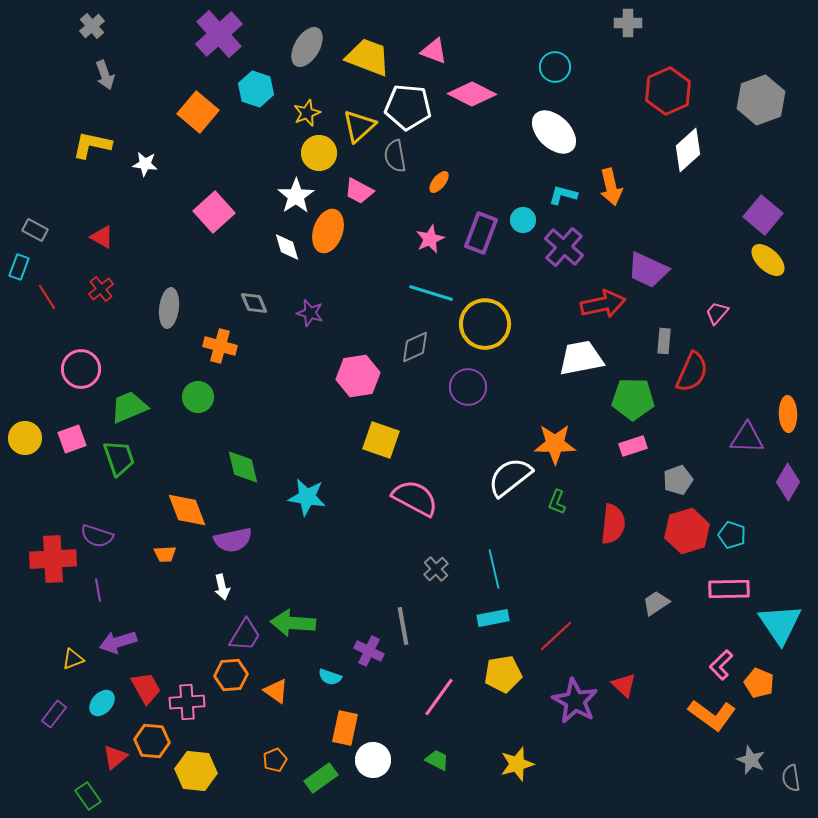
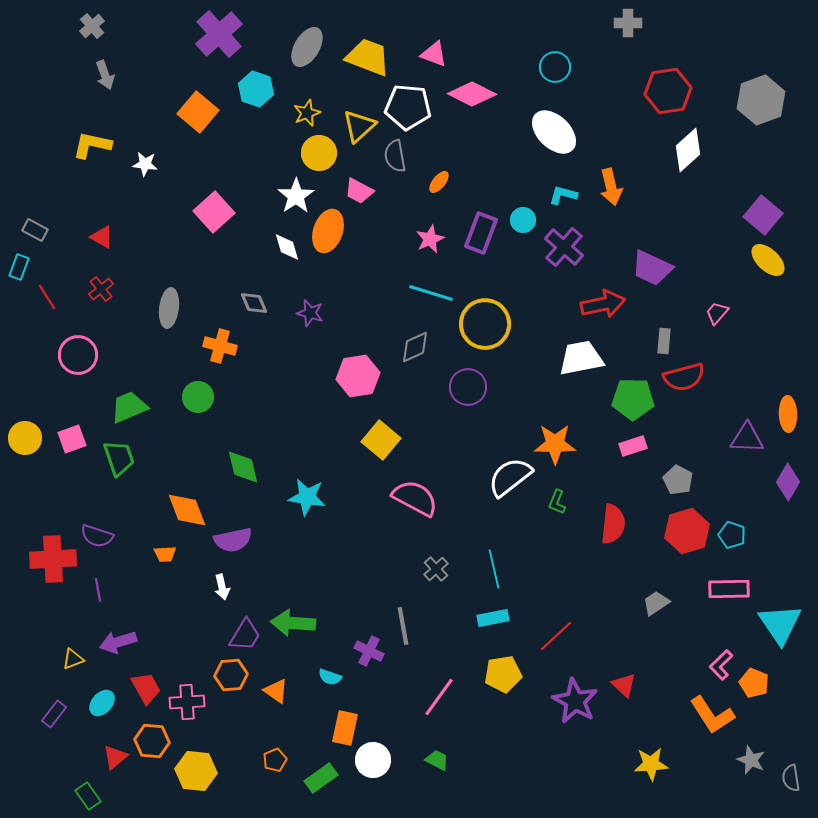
pink triangle at (434, 51): moved 3 px down
red hexagon at (668, 91): rotated 15 degrees clockwise
purple trapezoid at (648, 270): moved 4 px right, 2 px up
pink circle at (81, 369): moved 3 px left, 14 px up
red semicircle at (692, 372): moved 8 px left, 5 px down; rotated 51 degrees clockwise
yellow square at (381, 440): rotated 21 degrees clockwise
gray pentagon at (678, 480): rotated 24 degrees counterclockwise
orange pentagon at (759, 683): moved 5 px left
orange L-shape at (712, 715): rotated 21 degrees clockwise
yellow star at (517, 764): moved 134 px right; rotated 12 degrees clockwise
